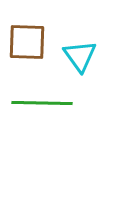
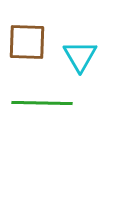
cyan triangle: rotated 6 degrees clockwise
